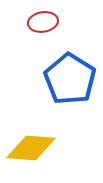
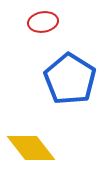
yellow diamond: rotated 48 degrees clockwise
